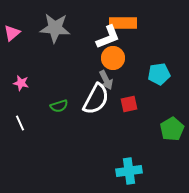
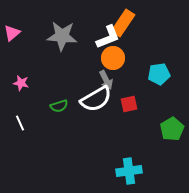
orange rectangle: rotated 56 degrees counterclockwise
gray star: moved 7 px right, 8 px down
white semicircle: rotated 32 degrees clockwise
